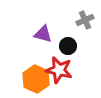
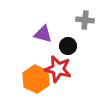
gray cross: rotated 30 degrees clockwise
red star: moved 1 px left, 1 px up
